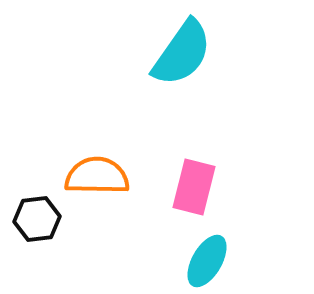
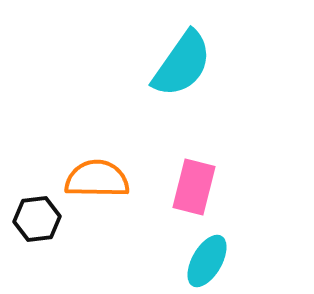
cyan semicircle: moved 11 px down
orange semicircle: moved 3 px down
